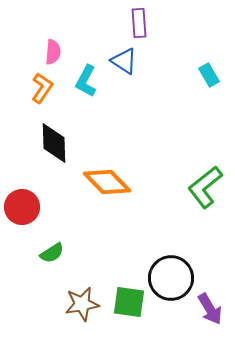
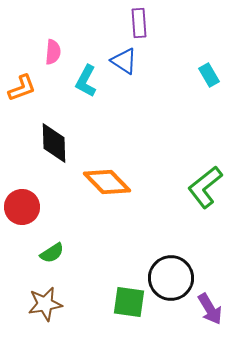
orange L-shape: moved 20 px left; rotated 36 degrees clockwise
brown star: moved 37 px left
